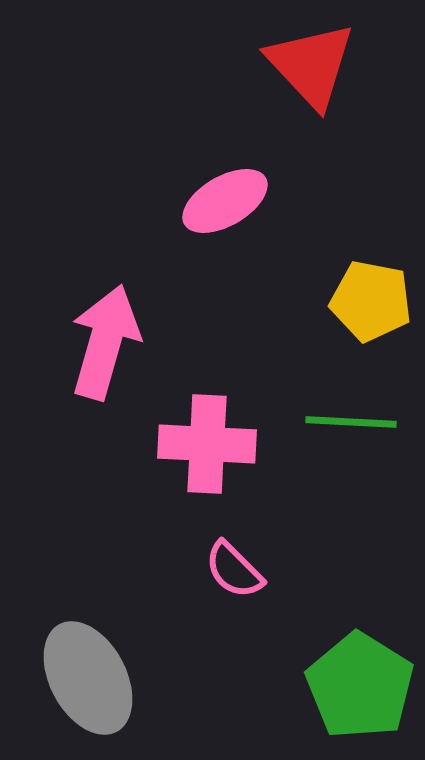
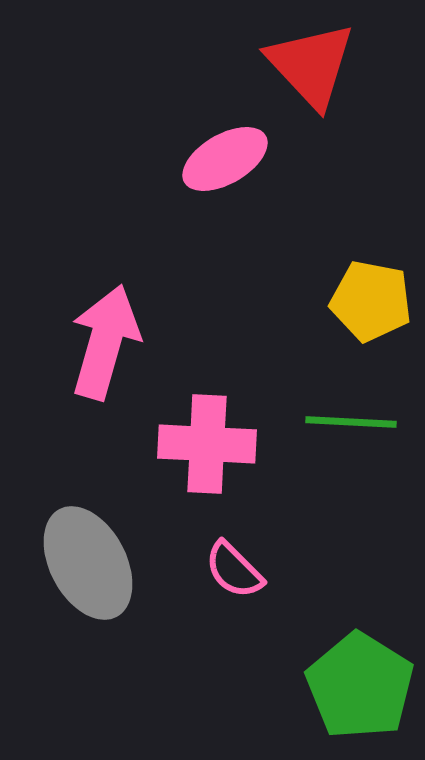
pink ellipse: moved 42 px up
gray ellipse: moved 115 px up
